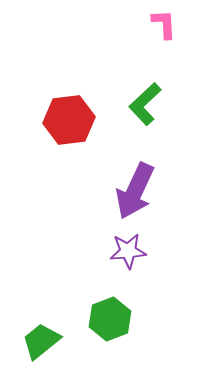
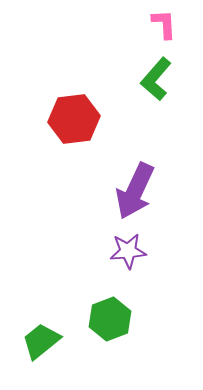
green L-shape: moved 11 px right, 25 px up; rotated 6 degrees counterclockwise
red hexagon: moved 5 px right, 1 px up
